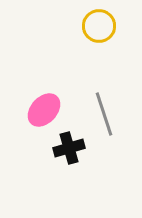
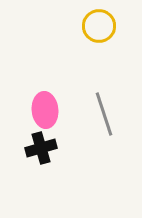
pink ellipse: moved 1 px right; rotated 48 degrees counterclockwise
black cross: moved 28 px left
